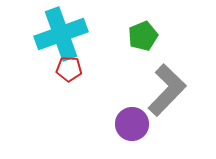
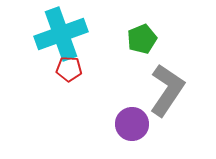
green pentagon: moved 1 px left, 3 px down
gray L-shape: rotated 10 degrees counterclockwise
